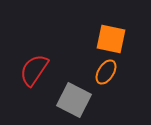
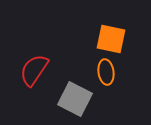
orange ellipse: rotated 40 degrees counterclockwise
gray square: moved 1 px right, 1 px up
